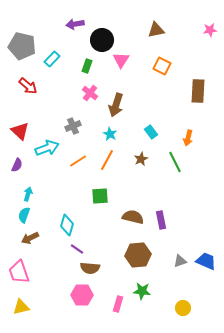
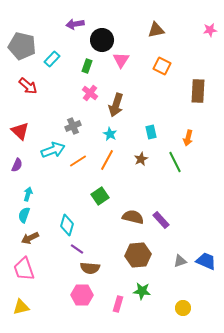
cyan rectangle at (151, 132): rotated 24 degrees clockwise
cyan arrow at (47, 148): moved 6 px right, 2 px down
green square at (100, 196): rotated 30 degrees counterclockwise
purple rectangle at (161, 220): rotated 30 degrees counterclockwise
pink trapezoid at (19, 272): moved 5 px right, 3 px up
